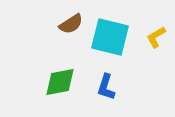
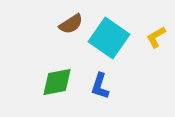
cyan square: moved 1 px left, 1 px down; rotated 21 degrees clockwise
green diamond: moved 3 px left
blue L-shape: moved 6 px left, 1 px up
